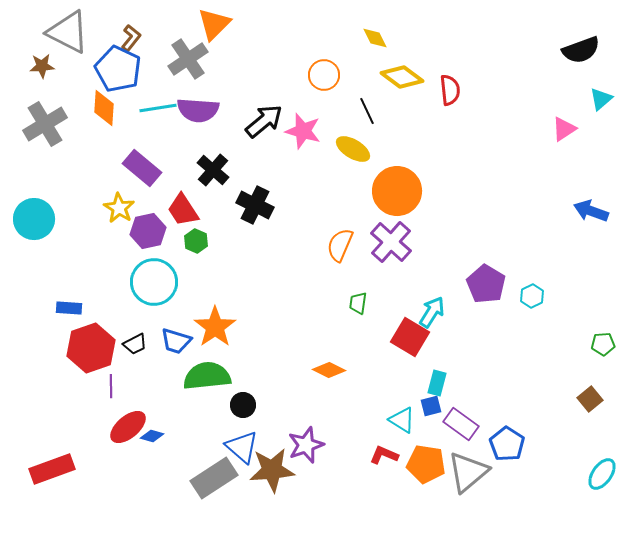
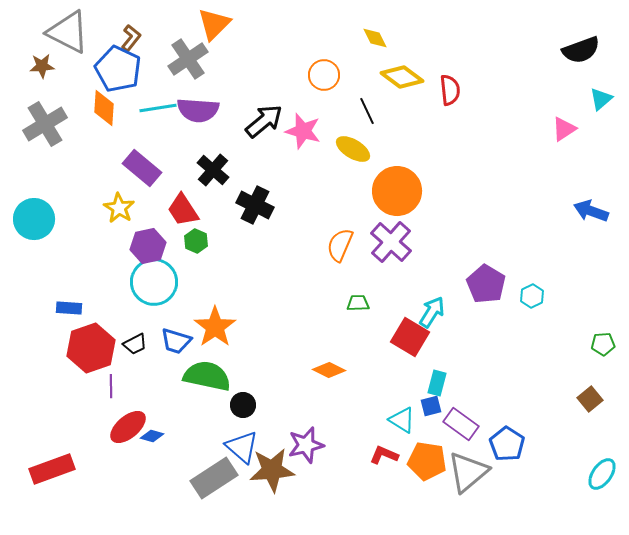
purple hexagon at (148, 231): moved 15 px down
green trapezoid at (358, 303): rotated 80 degrees clockwise
green semicircle at (207, 376): rotated 18 degrees clockwise
purple star at (306, 445): rotated 6 degrees clockwise
orange pentagon at (426, 464): moved 1 px right, 3 px up
